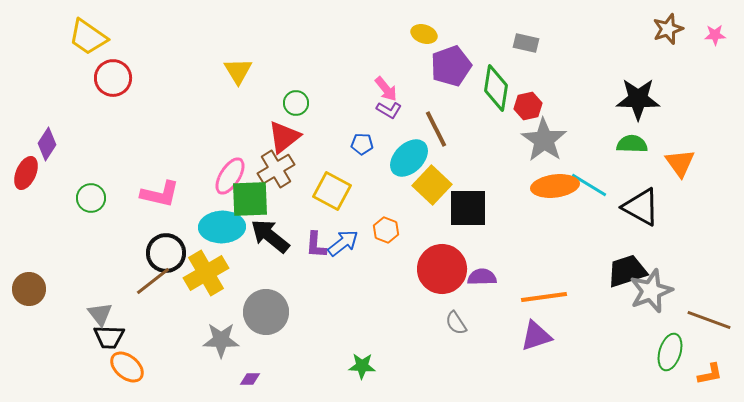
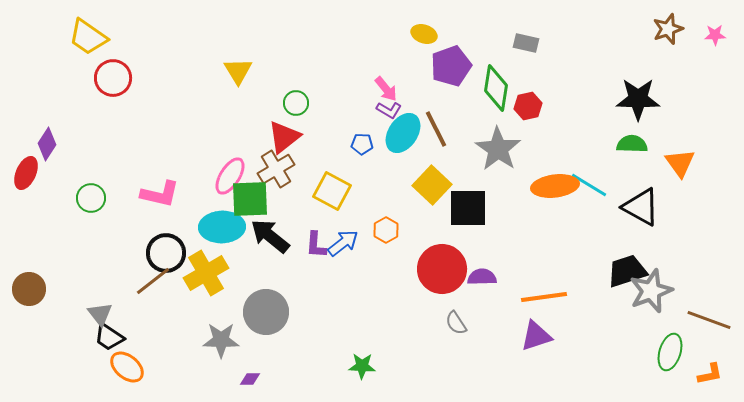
gray star at (544, 140): moved 46 px left, 9 px down
cyan ellipse at (409, 158): moved 6 px left, 25 px up; rotated 12 degrees counterclockwise
orange hexagon at (386, 230): rotated 10 degrees clockwise
black trapezoid at (109, 337): rotated 32 degrees clockwise
